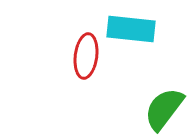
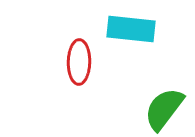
red ellipse: moved 7 px left, 6 px down; rotated 6 degrees counterclockwise
